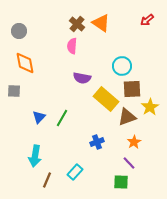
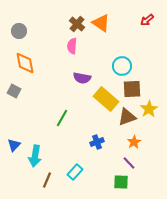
gray square: rotated 24 degrees clockwise
yellow star: moved 1 px left, 2 px down
blue triangle: moved 25 px left, 28 px down
